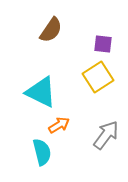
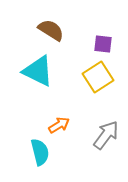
brown semicircle: rotated 92 degrees counterclockwise
cyan triangle: moved 3 px left, 21 px up
cyan semicircle: moved 2 px left
